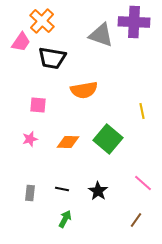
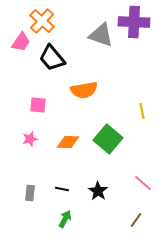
black trapezoid: rotated 40 degrees clockwise
